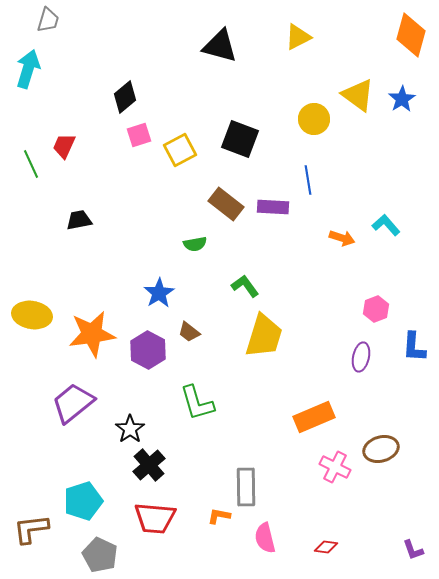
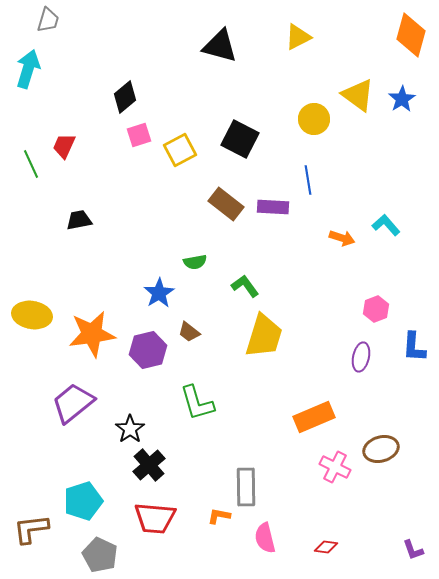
black square at (240, 139): rotated 6 degrees clockwise
green semicircle at (195, 244): moved 18 px down
purple hexagon at (148, 350): rotated 18 degrees clockwise
